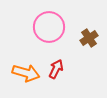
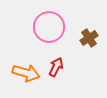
red arrow: moved 2 px up
